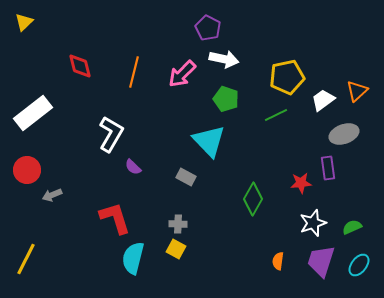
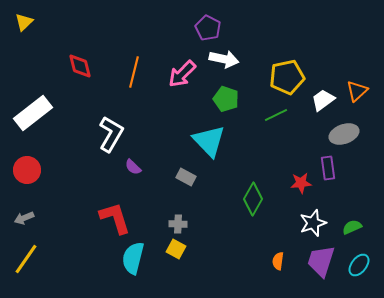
gray arrow: moved 28 px left, 23 px down
yellow line: rotated 8 degrees clockwise
